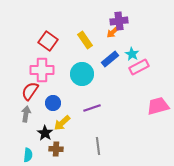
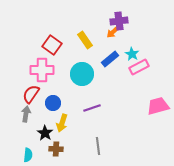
red square: moved 4 px right, 4 px down
red semicircle: moved 1 px right, 3 px down
yellow arrow: rotated 30 degrees counterclockwise
